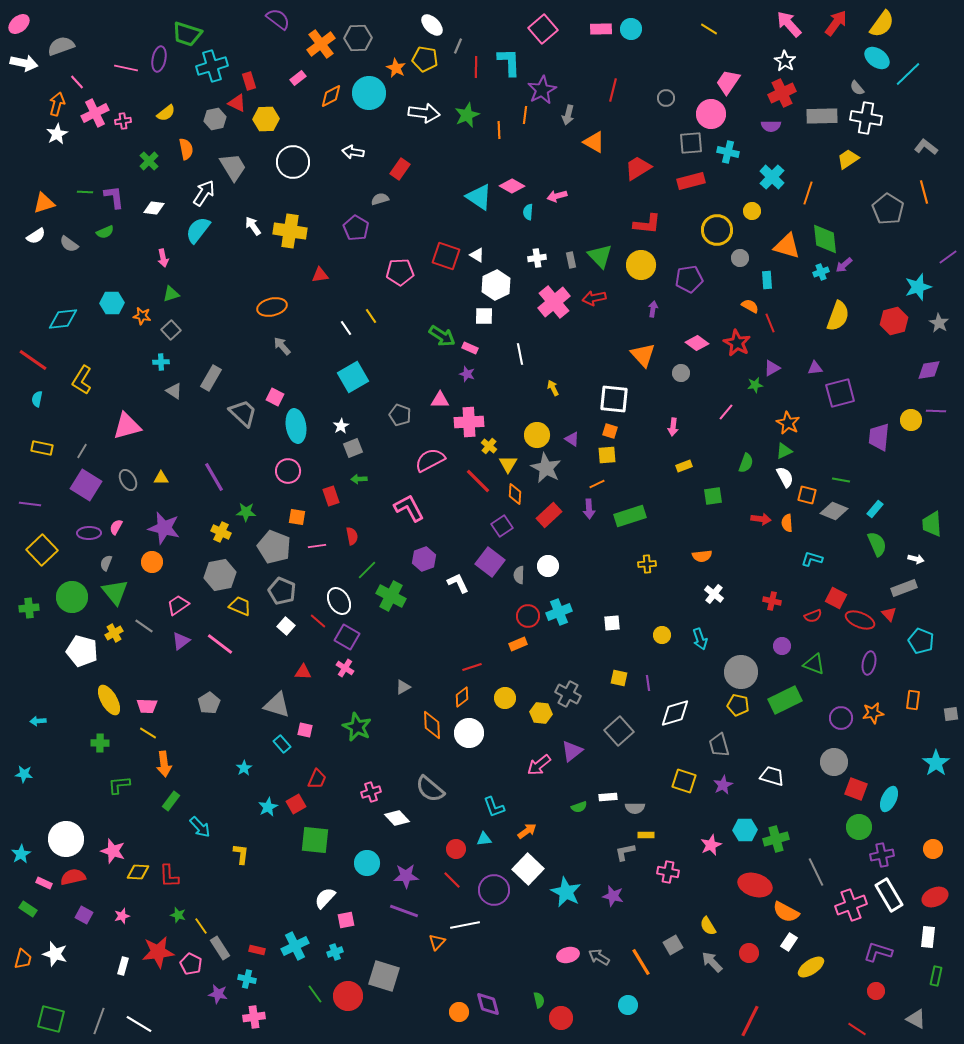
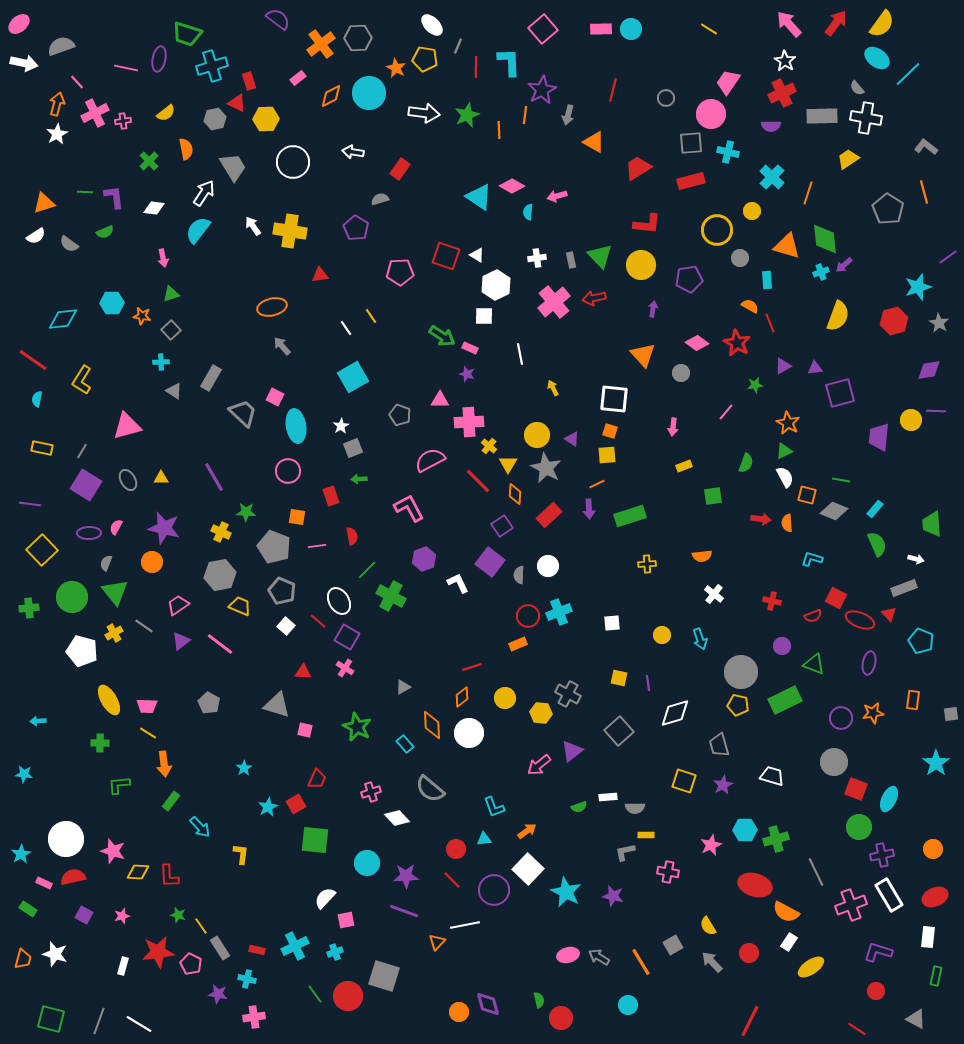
purple triangle at (772, 368): moved 11 px right, 2 px up
gray pentagon at (209, 703): rotated 10 degrees counterclockwise
cyan rectangle at (282, 744): moved 123 px right
